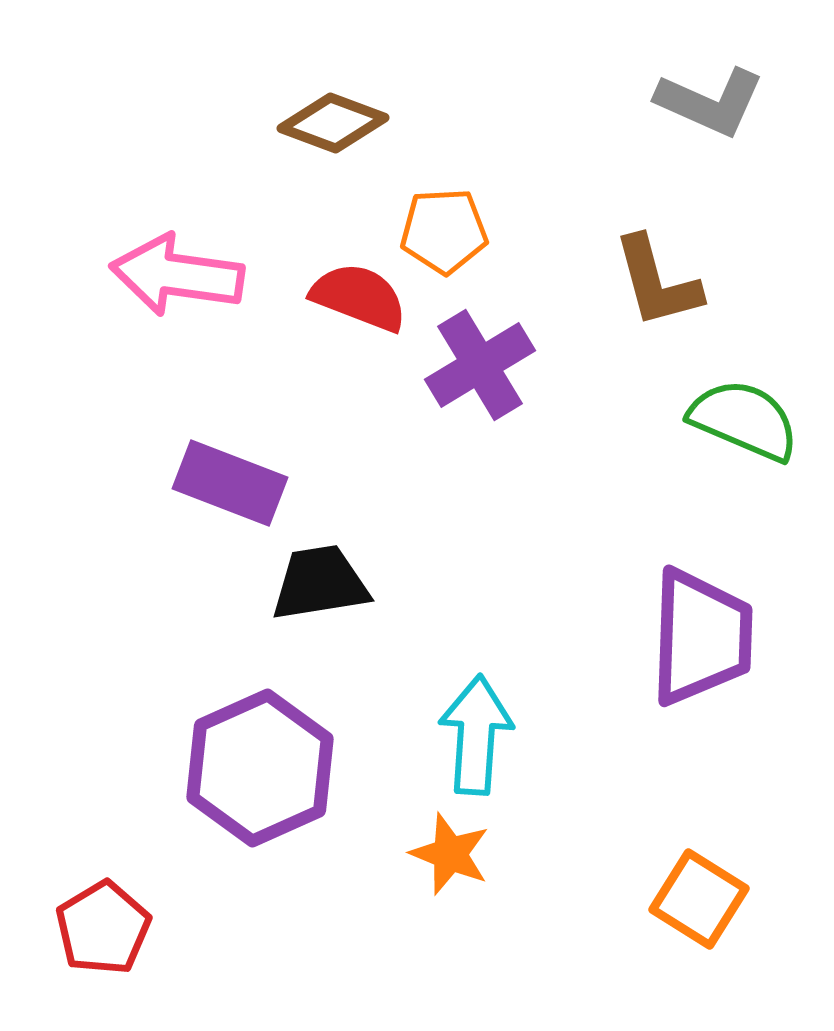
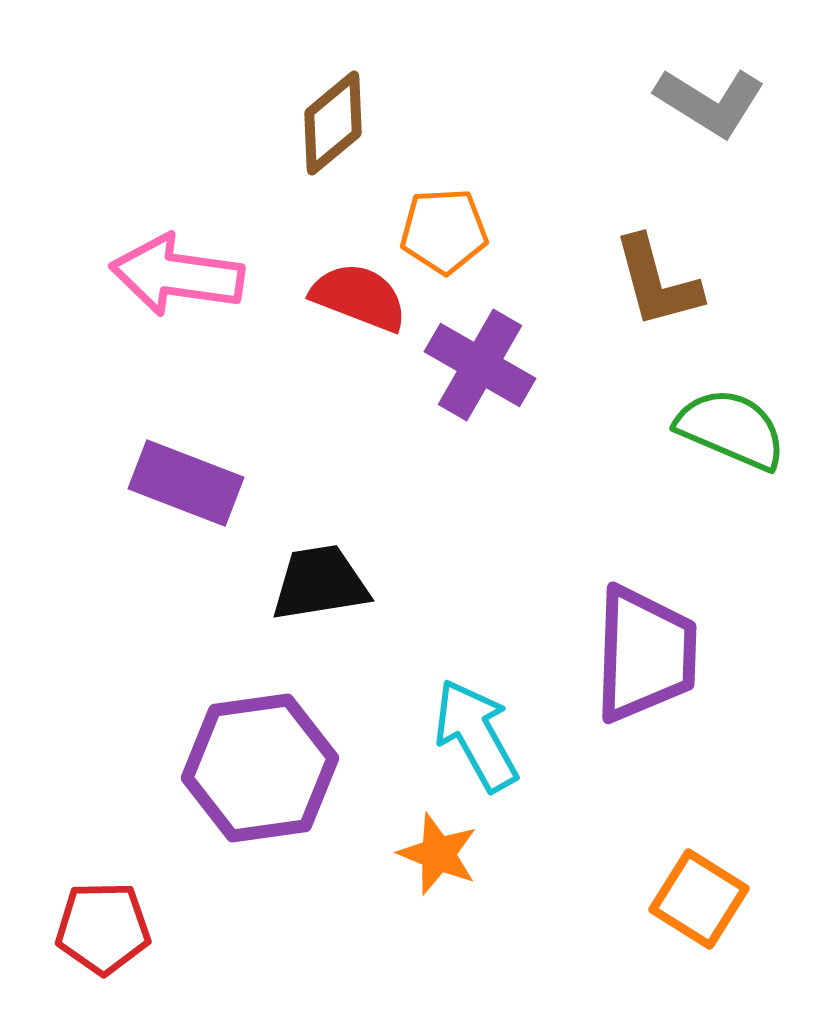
gray L-shape: rotated 8 degrees clockwise
brown diamond: rotated 60 degrees counterclockwise
purple cross: rotated 29 degrees counterclockwise
green semicircle: moved 13 px left, 9 px down
purple rectangle: moved 44 px left
purple trapezoid: moved 56 px left, 17 px down
cyan arrow: rotated 33 degrees counterclockwise
purple hexagon: rotated 16 degrees clockwise
orange star: moved 12 px left
red pentagon: rotated 30 degrees clockwise
